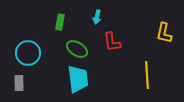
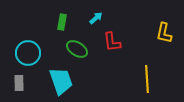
cyan arrow: moved 1 px left, 1 px down; rotated 144 degrees counterclockwise
green rectangle: moved 2 px right
yellow line: moved 4 px down
cyan trapezoid: moved 17 px left, 2 px down; rotated 12 degrees counterclockwise
